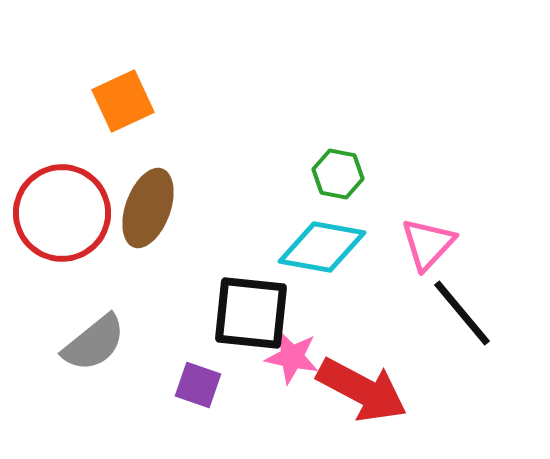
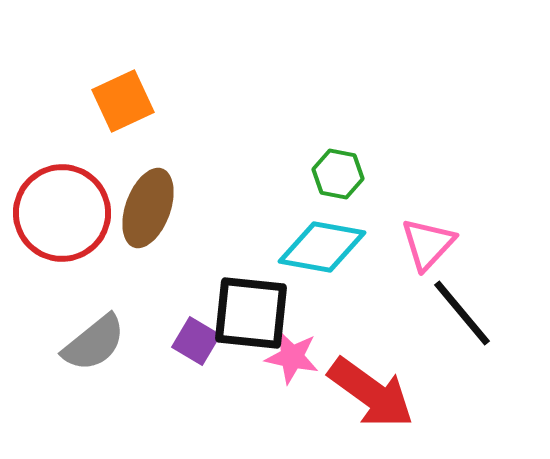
purple square: moved 2 px left, 44 px up; rotated 12 degrees clockwise
red arrow: moved 9 px right, 3 px down; rotated 8 degrees clockwise
